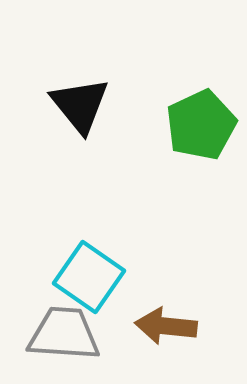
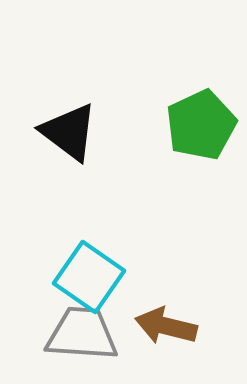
black triangle: moved 11 px left, 27 px down; rotated 14 degrees counterclockwise
brown arrow: rotated 8 degrees clockwise
gray trapezoid: moved 18 px right
